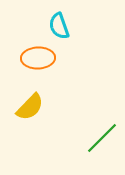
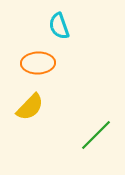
orange ellipse: moved 5 px down
green line: moved 6 px left, 3 px up
